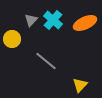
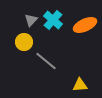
orange ellipse: moved 2 px down
yellow circle: moved 12 px right, 3 px down
yellow triangle: rotated 42 degrees clockwise
